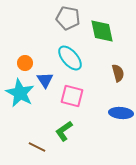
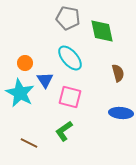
pink square: moved 2 px left, 1 px down
brown line: moved 8 px left, 4 px up
